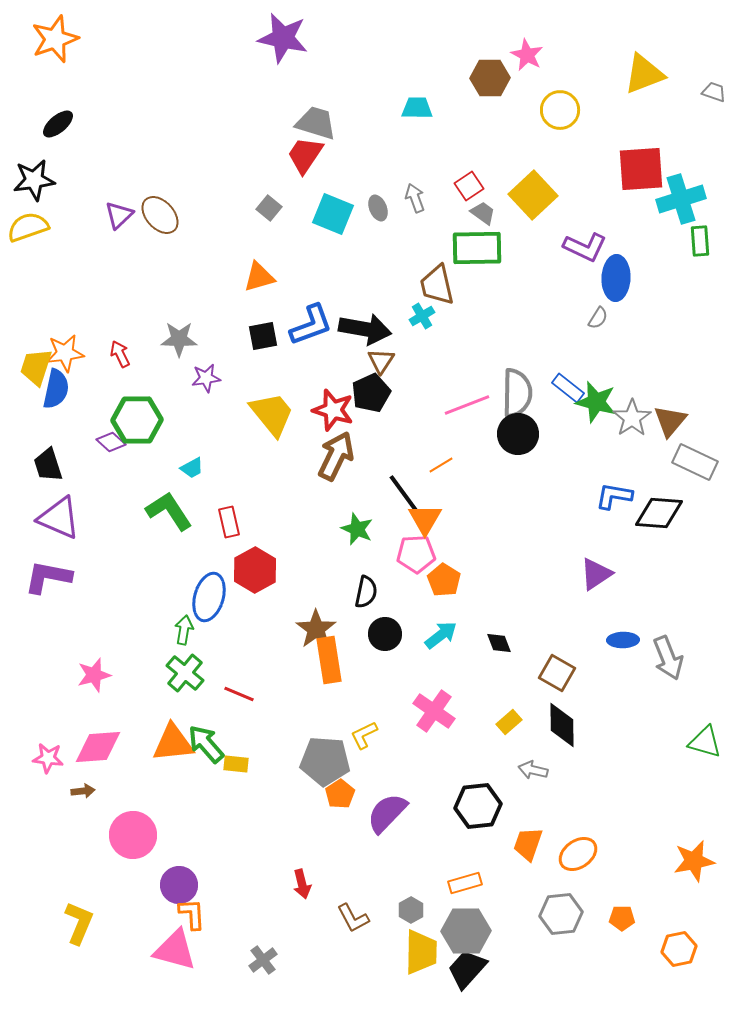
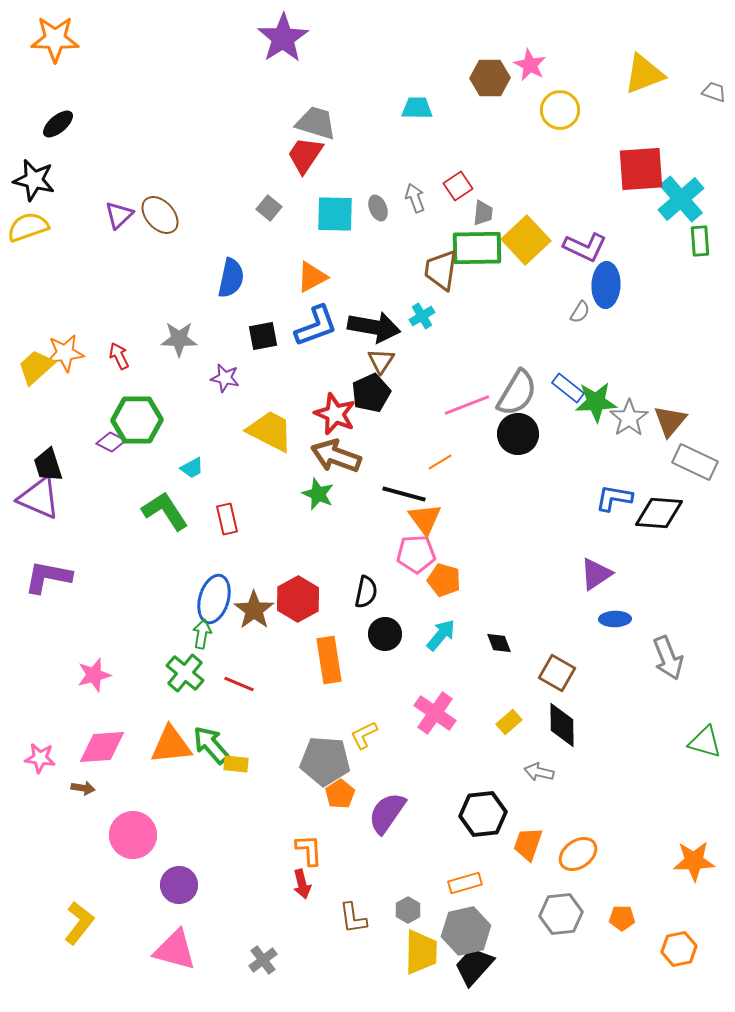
purple star at (283, 38): rotated 27 degrees clockwise
orange star at (55, 39): rotated 21 degrees clockwise
pink star at (527, 55): moved 3 px right, 10 px down
black star at (34, 180): rotated 21 degrees clockwise
red square at (469, 186): moved 11 px left
yellow square at (533, 195): moved 7 px left, 45 px down
cyan cross at (681, 199): rotated 24 degrees counterclockwise
gray trapezoid at (483, 213): rotated 60 degrees clockwise
cyan square at (333, 214): moved 2 px right; rotated 21 degrees counterclockwise
orange triangle at (259, 277): moved 53 px right; rotated 12 degrees counterclockwise
blue ellipse at (616, 278): moved 10 px left, 7 px down
brown trapezoid at (437, 285): moved 4 px right, 15 px up; rotated 21 degrees clockwise
gray semicircle at (598, 318): moved 18 px left, 6 px up
blue L-shape at (311, 325): moved 5 px right, 1 px down
black arrow at (365, 329): moved 9 px right, 2 px up
red arrow at (120, 354): moved 1 px left, 2 px down
yellow trapezoid at (36, 367): rotated 30 degrees clockwise
purple star at (206, 378): moved 19 px right; rotated 20 degrees clockwise
blue semicircle at (56, 389): moved 175 px right, 111 px up
gray semicircle at (517, 393): rotated 30 degrees clockwise
green star at (596, 402): rotated 18 degrees counterclockwise
red star at (333, 410): moved 2 px right, 4 px down; rotated 6 degrees clockwise
yellow trapezoid at (272, 414): moved 2 px left, 17 px down; rotated 24 degrees counterclockwise
gray star at (632, 418): moved 3 px left
purple diamond at (111, 442): rotated 16 degrees counterclockwise
brown arrow at (336, 456): rotated 96 degrees counterclockwise
orange line at (441, 465): moved 1 px left, 3 px up
black line at (404, 494): rotated 39 degrees counterclockwise
blue L-shape at (614, 496): moved 2 px down
green L-shape at (169, 511): moved 4 px left
purple triangle at (59, 518): moved 20 px left, 20 px up
orange triangle at (425, 519): rotated 6 degrees counterclockwise
red rectangle at (229, 522): moved 2 px left, 3 px up
green star at (357, 529): moved 39 px left, 35 px up
red hexagon at (255, 570): moved 43 px right, 29 px down
orange pentagon at (444, 580): rotated 16 degrees counterclockwise
blue ellipse at (209, 597): moved 5 px right, 2 px down
brown star at (316, 629): moved 62 px left, 19 px up
green arrow at (184, 630): moved 18 px right, 4 px down
cyan arrow at (441, 635): rotated 12 degrees counterclockwise
blue ellipse at (623, 640): moved 8 px left, 21 px up
red line at (239, 694): moved 10 px up
pink cross at (434, 711): moved 1 px right, 2 px down
orange triangle at (173, 743): moved 2 px left, 2 px down
green arrow at (206, 744): moved 5 px right, 1 px down
pink diamond at (98, 747): moved 4 px right
pink star at (48, 758): moved 8 px left
gray arrow at (533, 770): moved 6 px right, 2 px down
brown arrow at (83, 791): moved 3 px up; rotated 15 degrees clockwise
black hexagon at (478, 806): moved 5 px right, 8 px down
purple semicircle at (387, 813): rotated 9 degrees counterclockwise
orange star at (694, 861): rotated 9 degrees clockwise
gray hexagon at (411, 910): moved 3 px left
orange L-shape at (192, 914): moved 117 px right, 64 px up
brown L-shape at (353, 918): rotated 20 degrees clockwise
yellow L-shape at (79, 923): rotated 15 degrees clockwise
gray hexagon at (466, 931): rotated 12 degrees counterclockwise
black trapezoid at (467, 969): moved 7 px right, 3 px up
